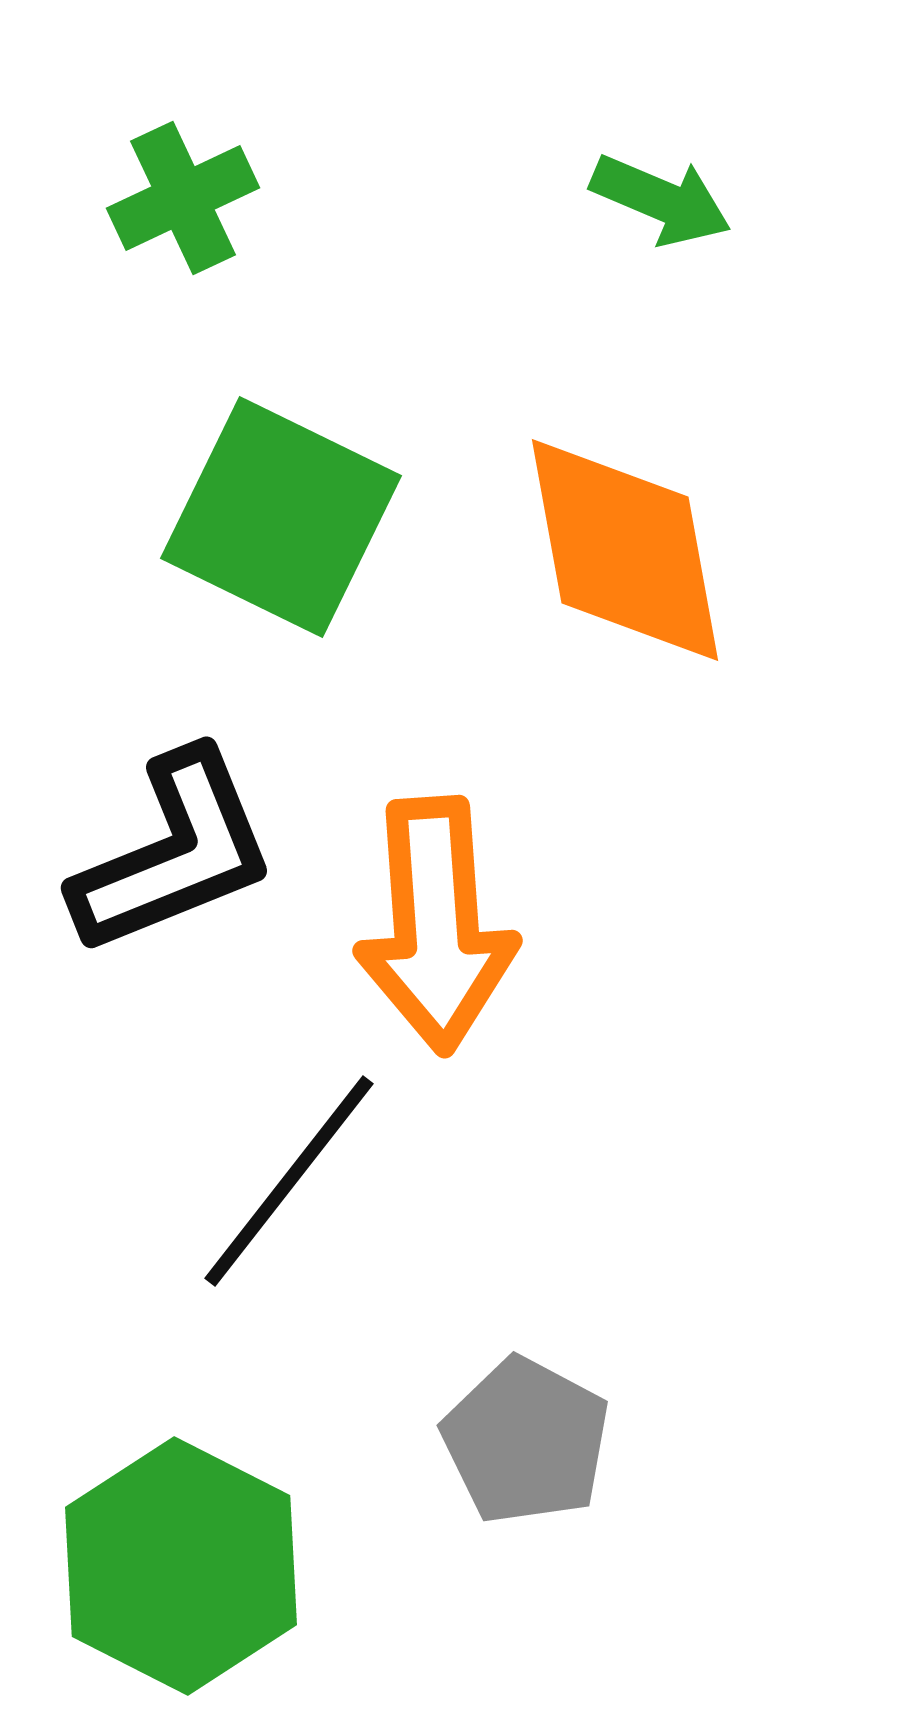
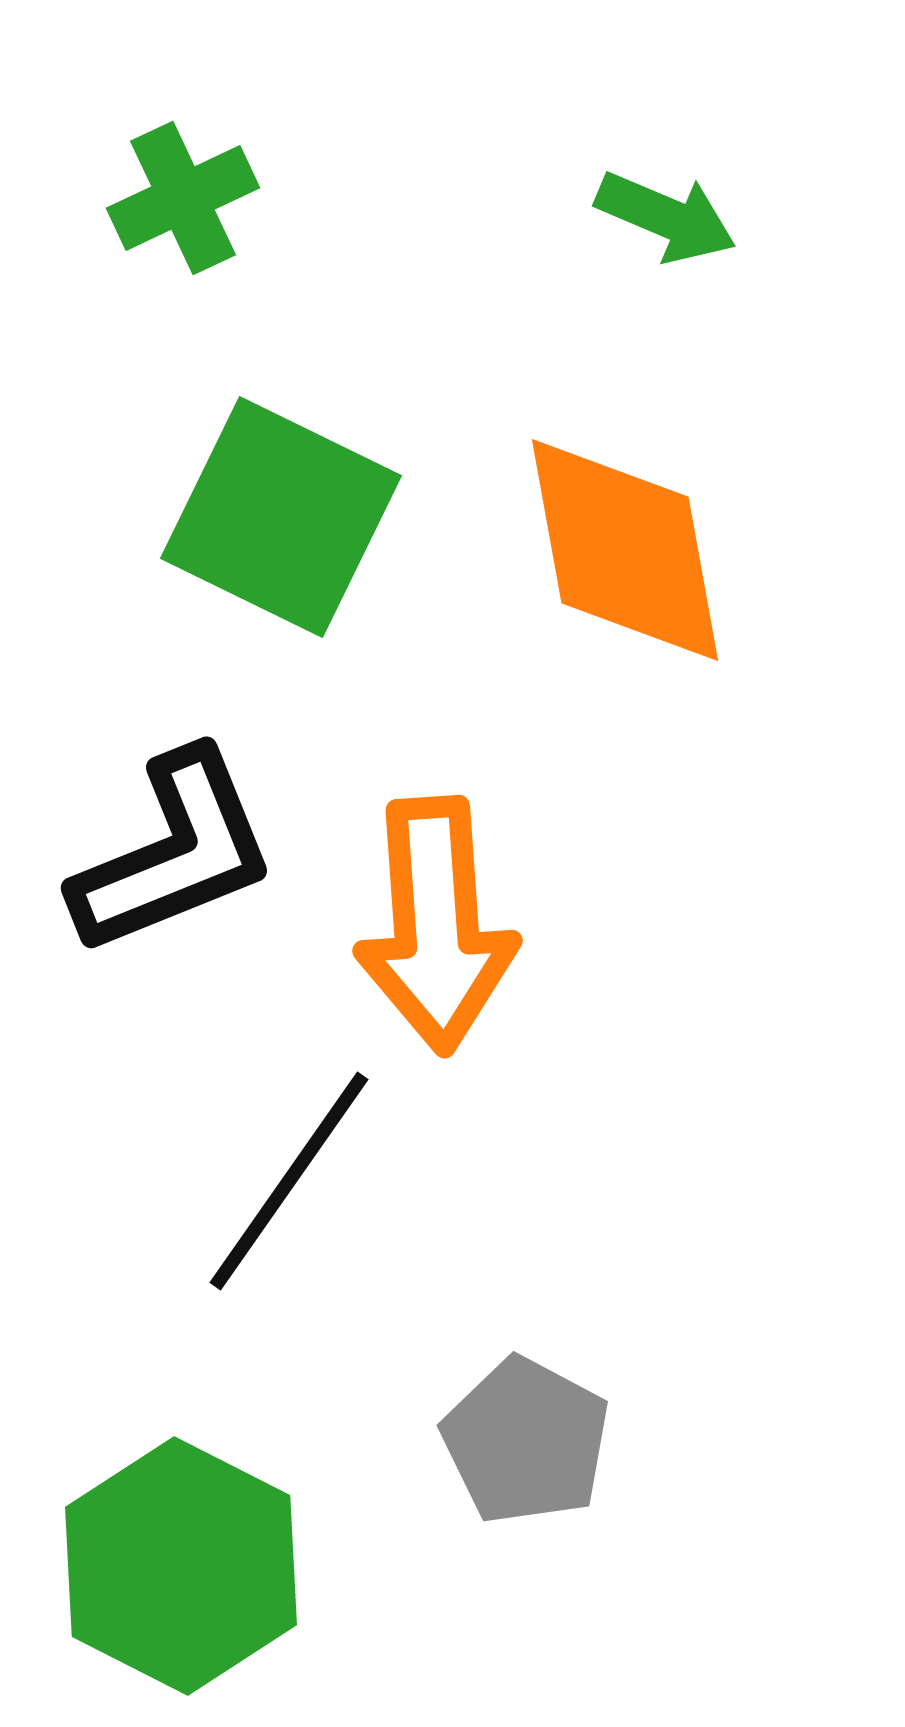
green arrow: moved 5 px right, 17 px down
black line: rotated 3 degrees counterclockwise
